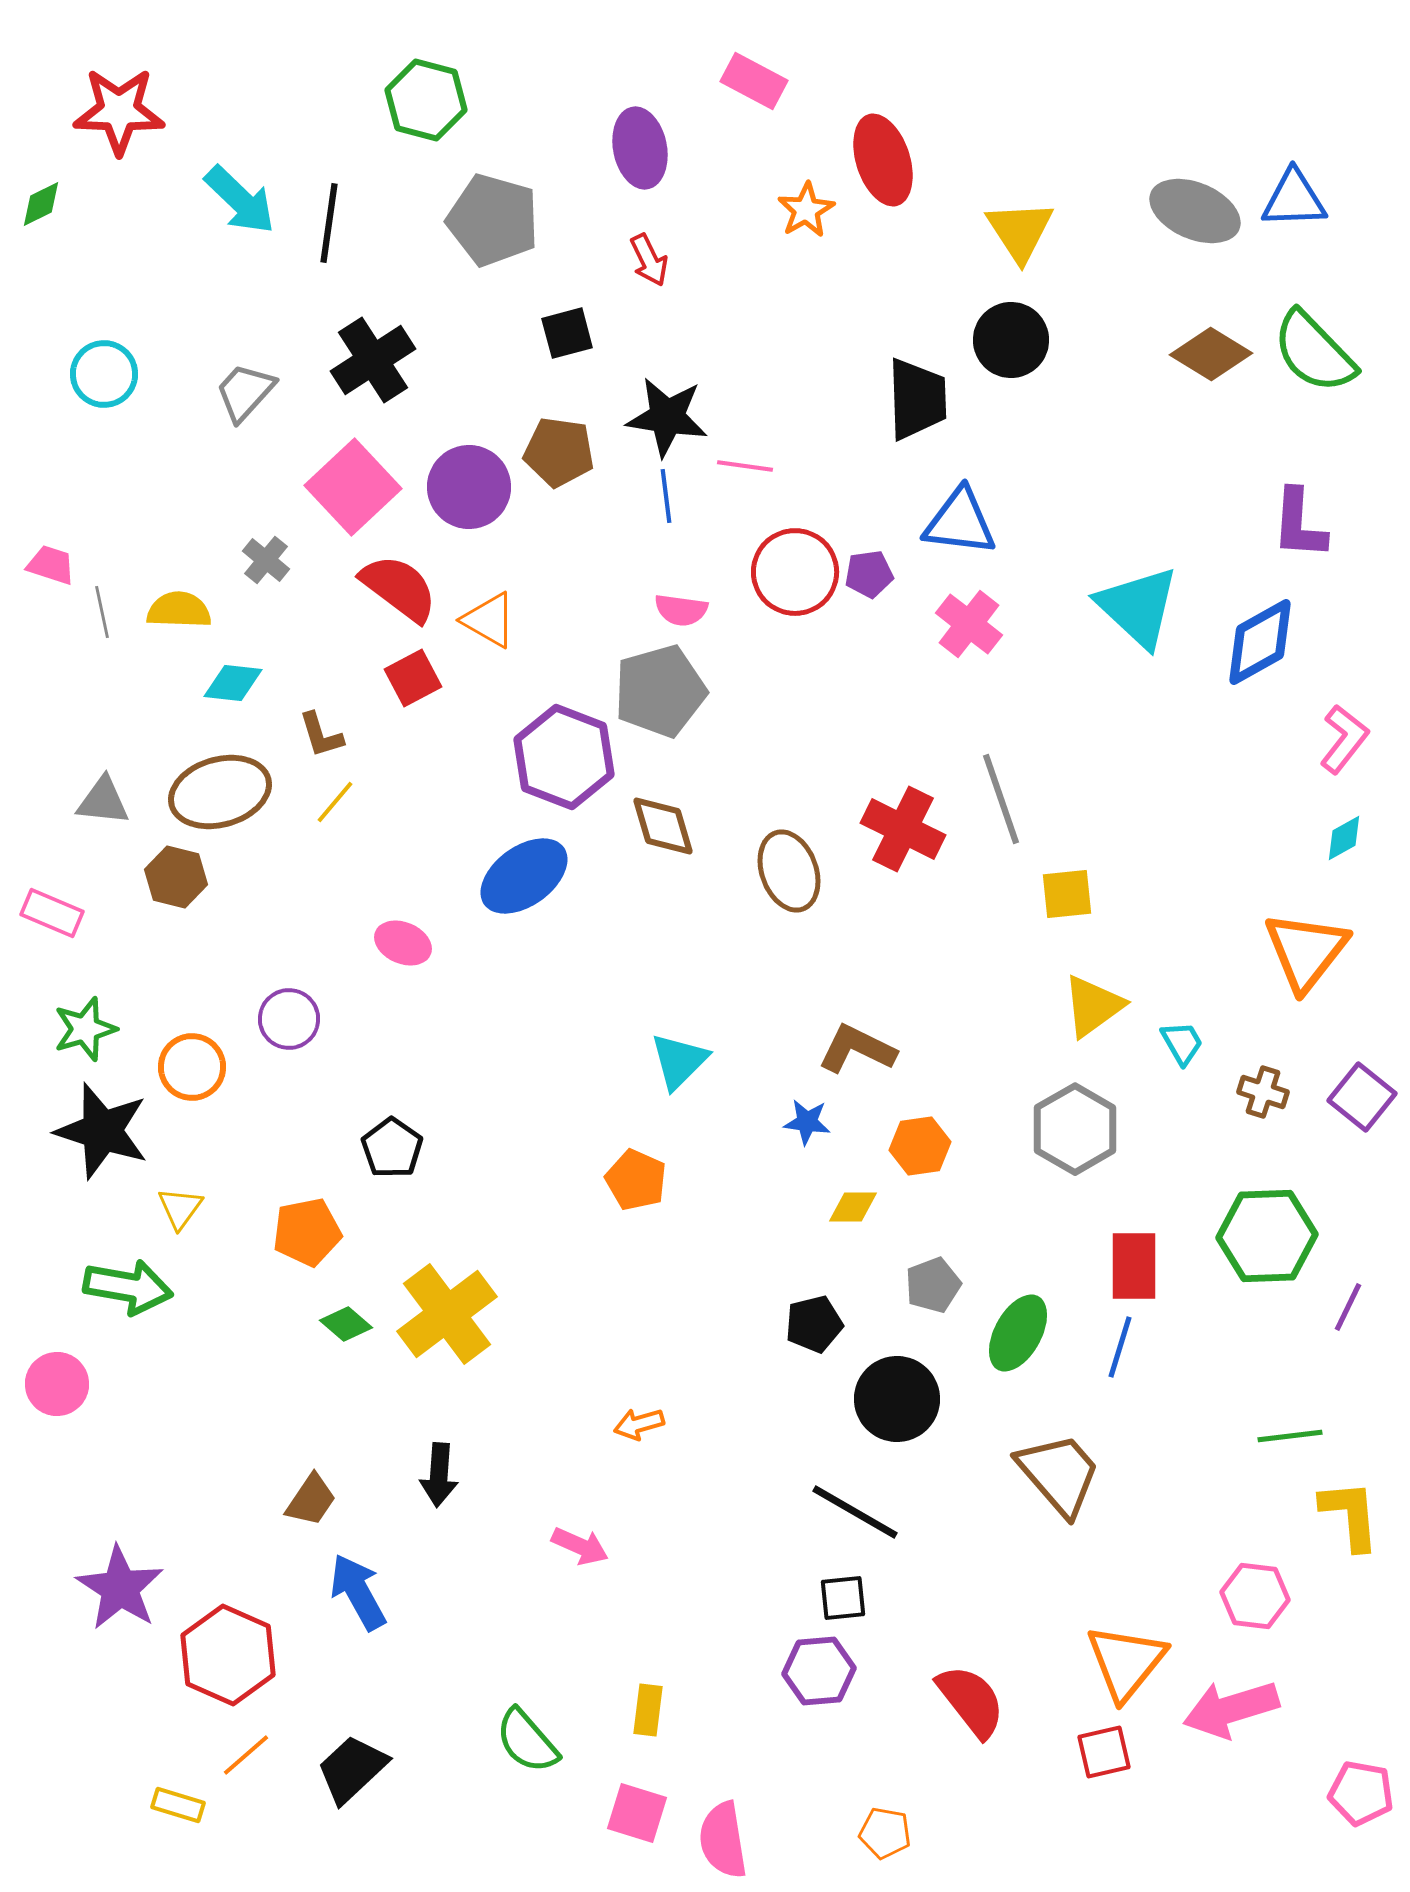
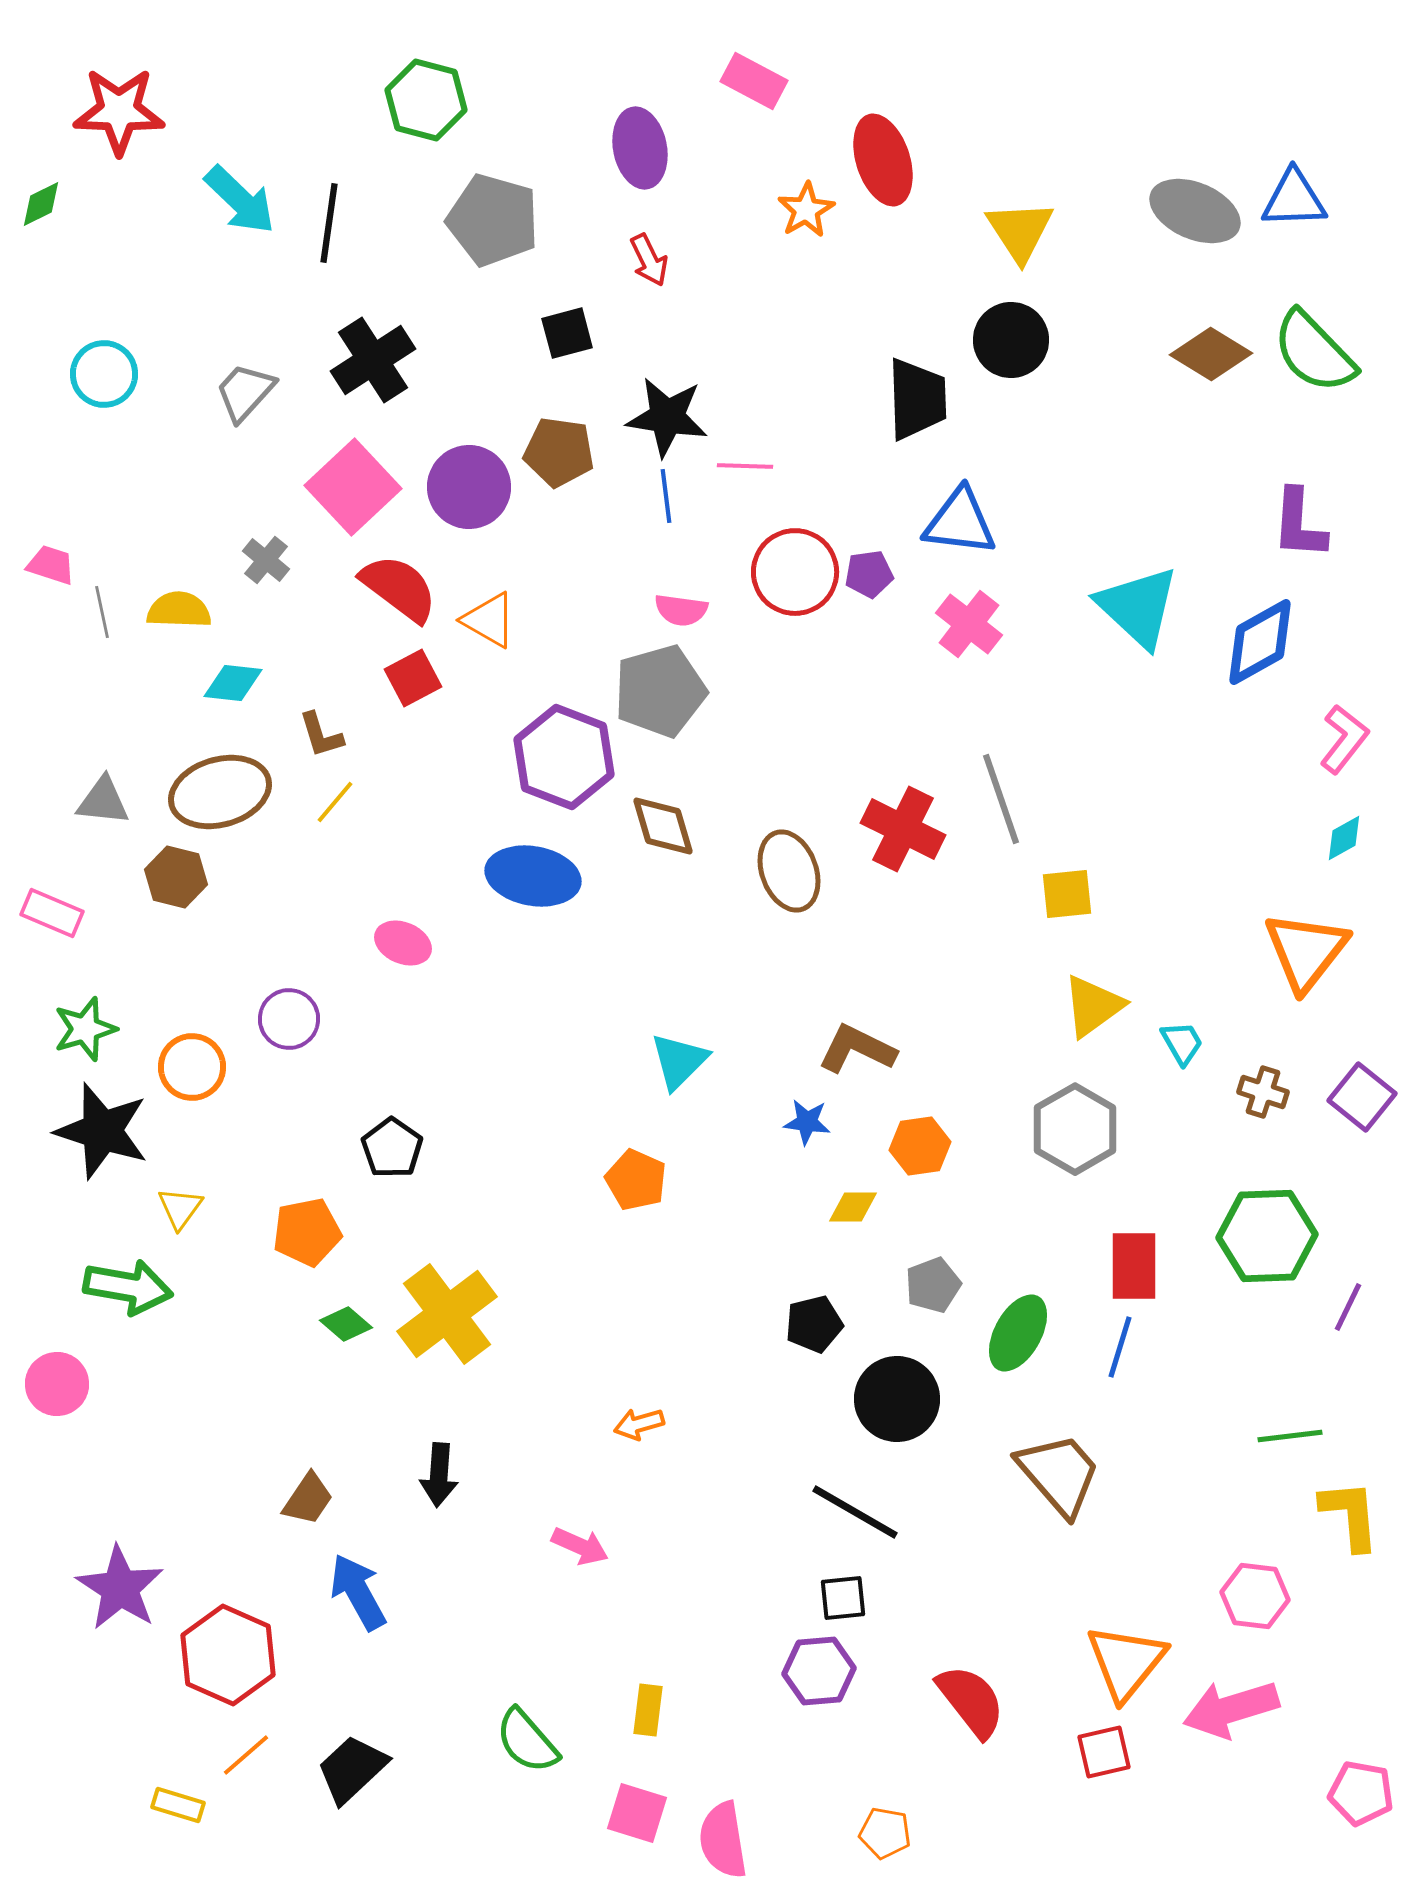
pink line at (745, 466): rotated 6 degrees counterclockwise
blue ellipse at (524, 876): moved 9 px right; rotated 46 degrees clockwise
brown trapezoid at (311, 1500): moved 3 px left, 1 px up
